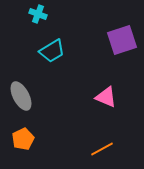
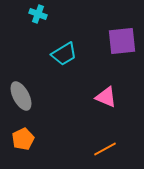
purple square: moved 1 px down; rotated 12 degrees clockwise
cyan trapezoid: moved 12 px right, 3 px down
orange line: moved 3 px right
